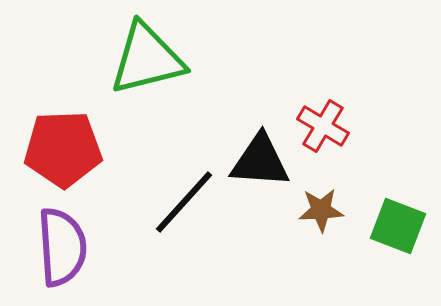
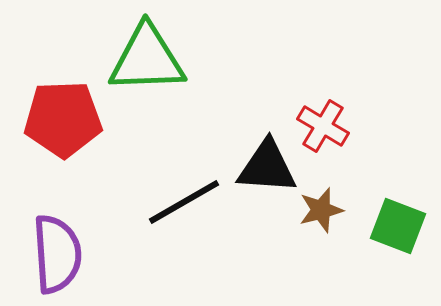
green triangle: rotated 12 degrees clockwise
red pentagon: moved 30 px up
black triangle: moved 7 px right, 6 px down
black line: rotated 18 degrees clockwise
brown star: rotated 12 degrees counterclockwise
purple semicircle: moved 5 px left, 7 px down
